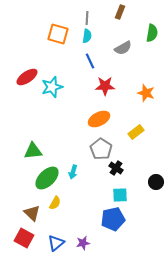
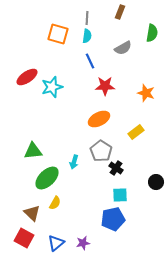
gray pentagon: moved 2 px down
cyan arrow: moved 1 px right, 10 px up
